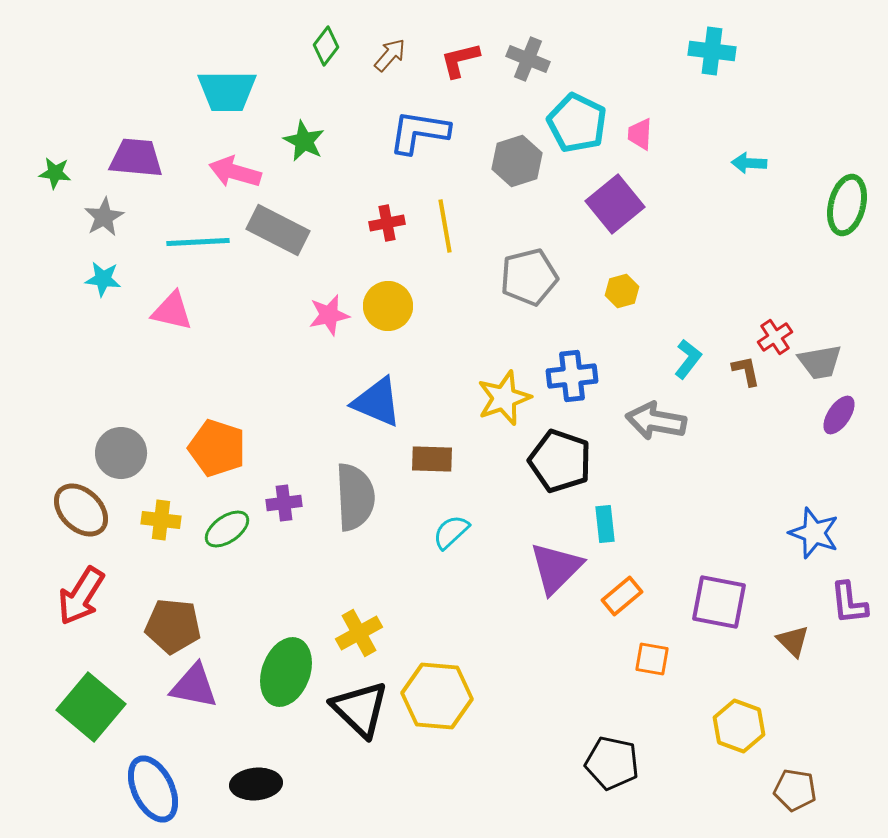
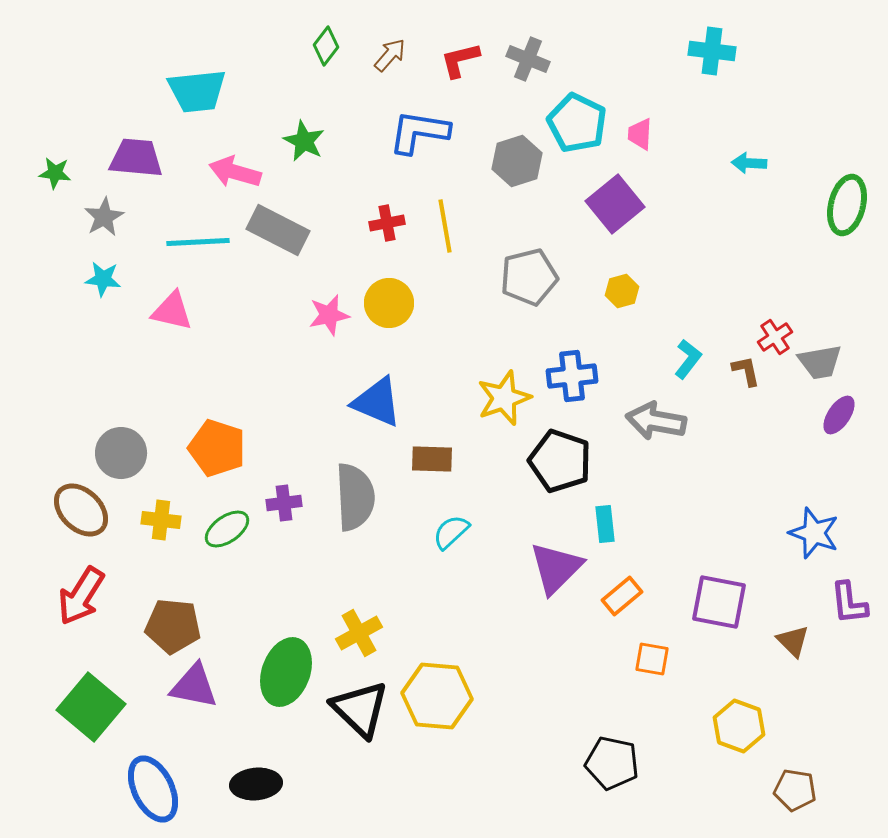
cyan trapezoid at (227, 91): moved 30 px left; rotated 6 degrees counterclockwise
yellow circle at (388, 306): moved 1 px right, 3 px up
